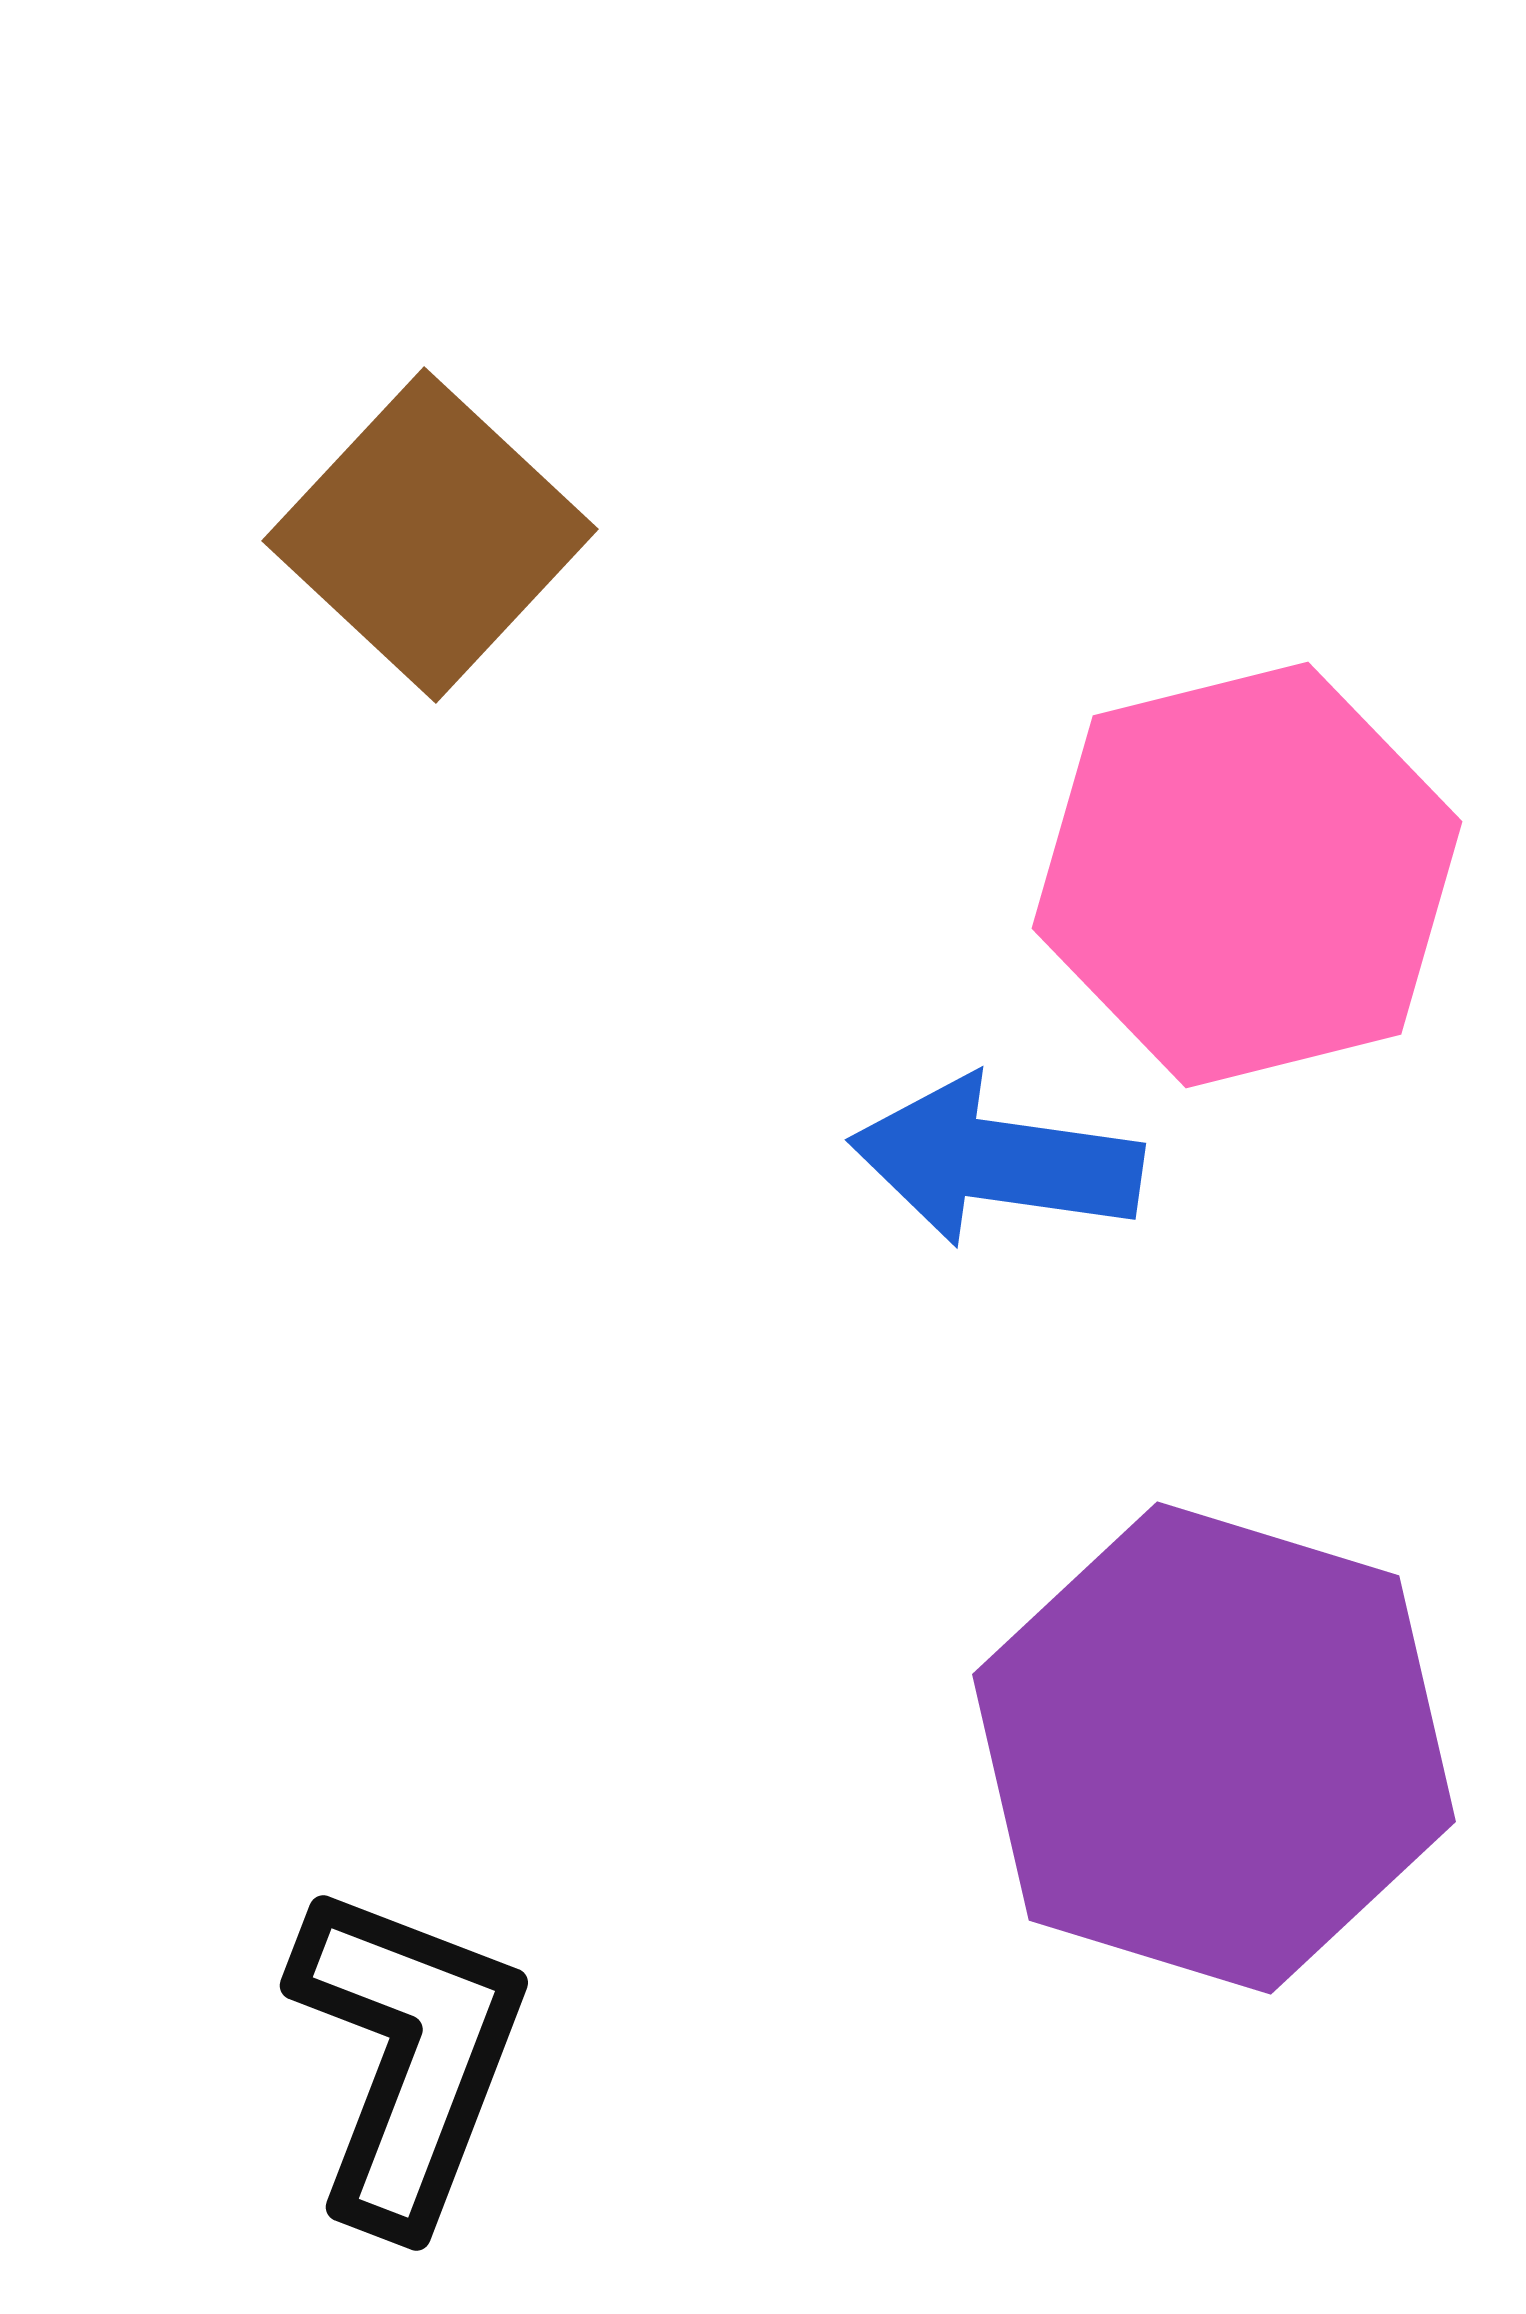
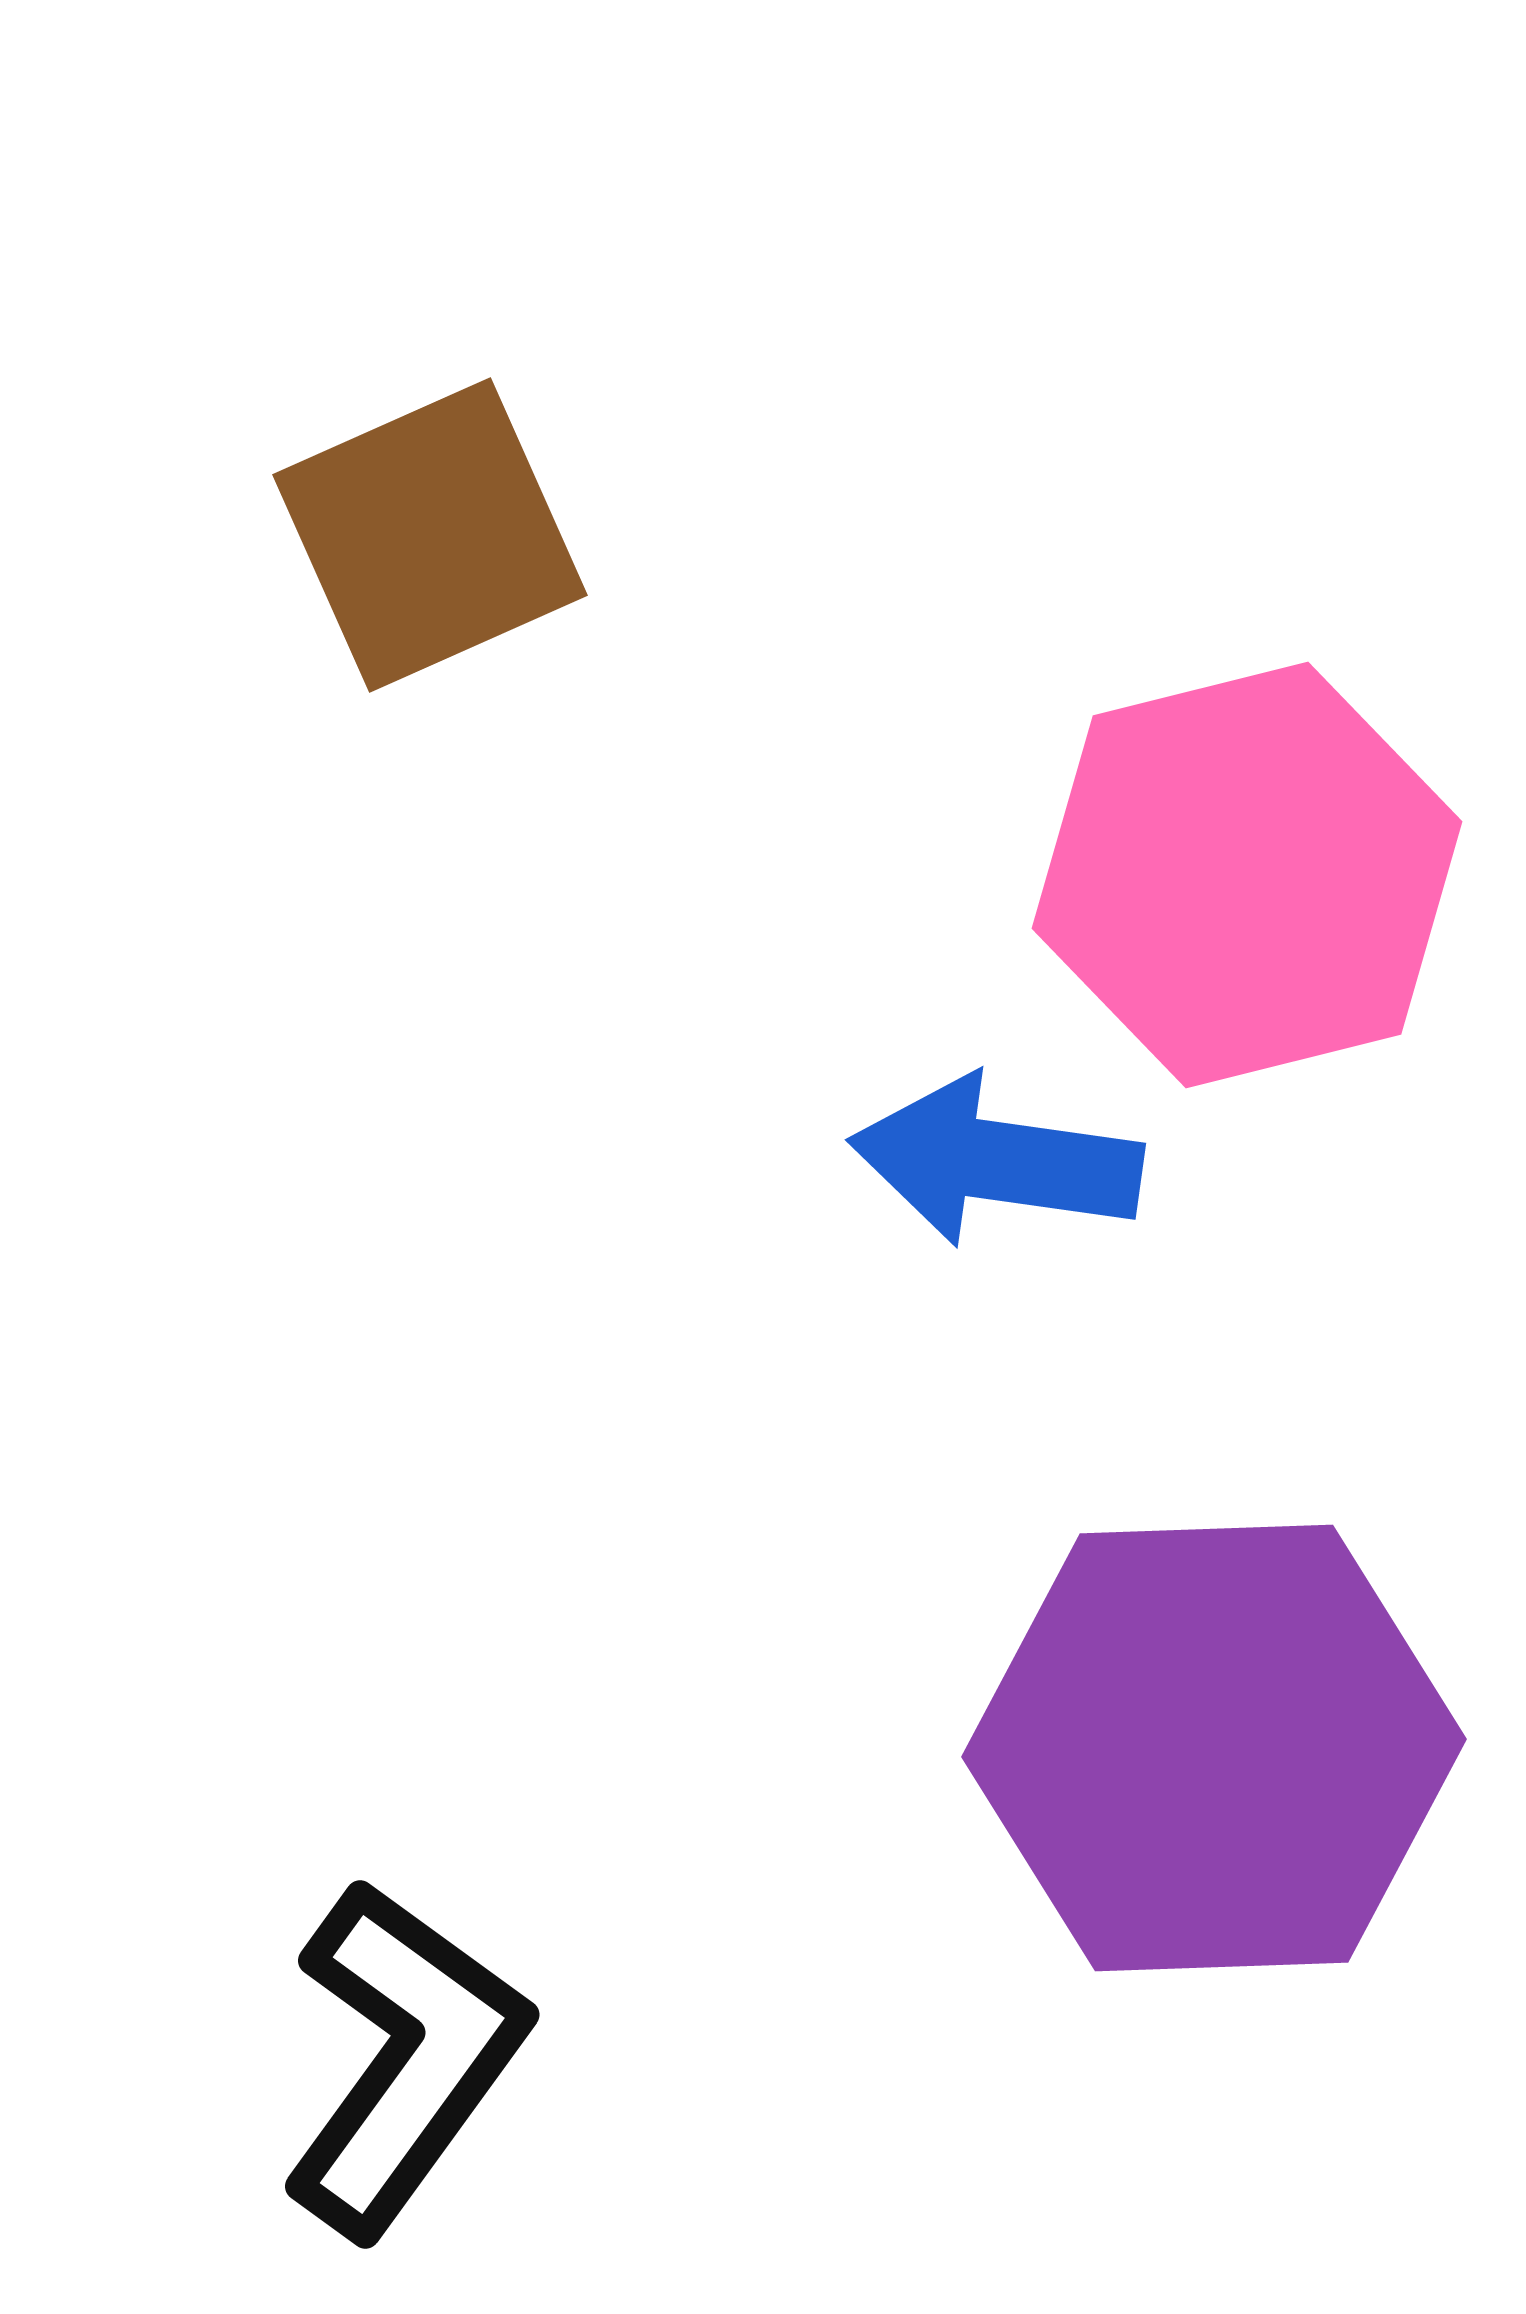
brown square: rotated 23 degrees clockwise
purple hexagon: rotated 19 degrees counterclockwise
black L-shape: moved 4 px left, 2 px down; rotated 15 degrees clockwise
